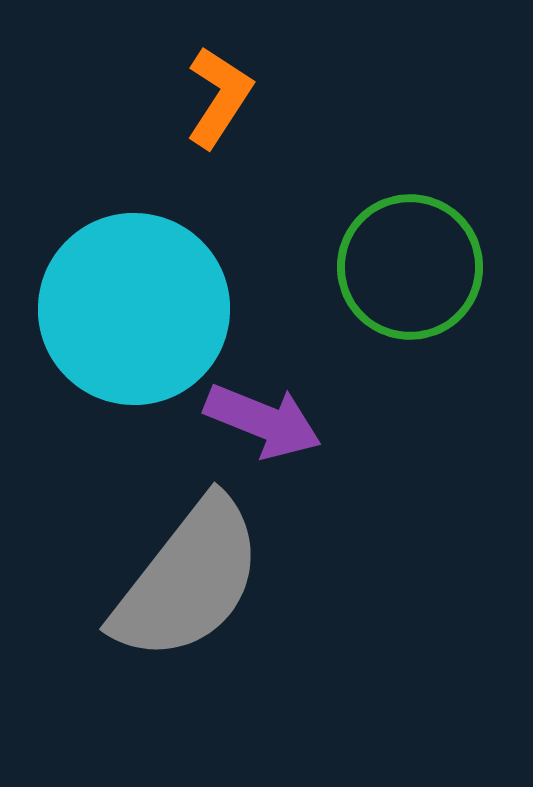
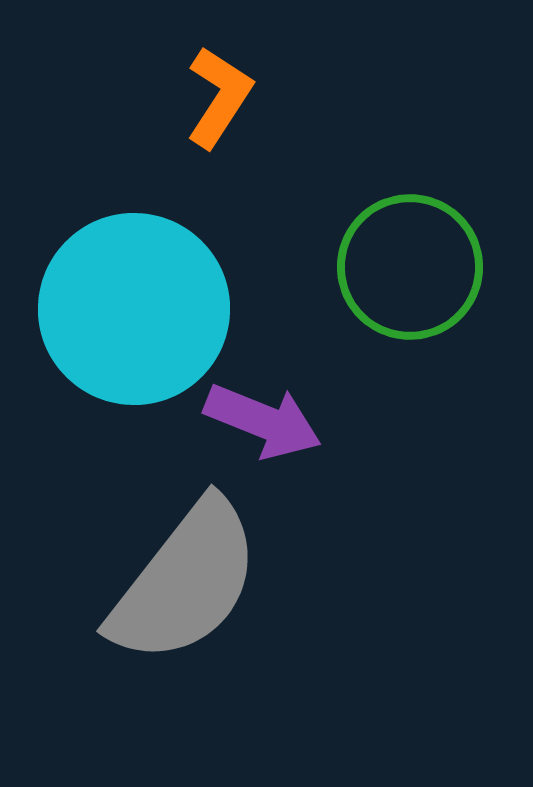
gray semicircle: moved 3 px left, 2 px down
